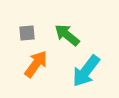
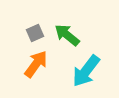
gray square: moved 8 px right; rotated 18 degrees counterclockwise
